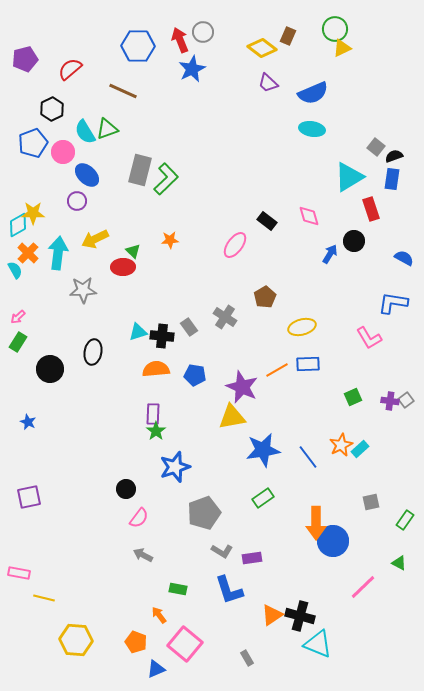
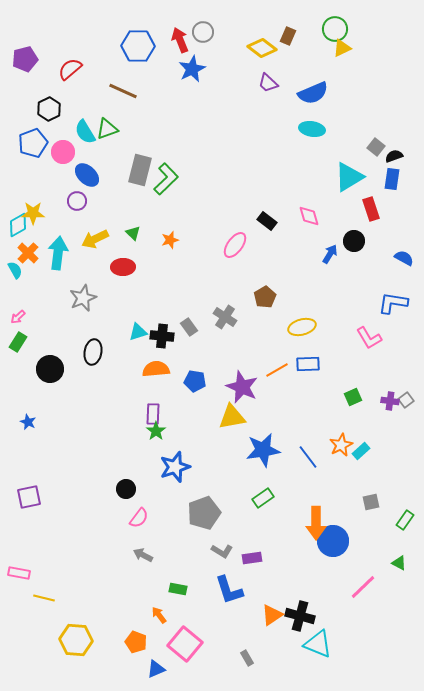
black hexagon at (52, 109): moved 3 px left
orange star at (170, 240): rotated 12 degrees counterclockwise
green triangle at (133, 251): moved 18 px up
gray star at (83, 290): moved 8 px down; rotated 20 degrees counterclockwise
blue pentagon at (195, 375): moved 6 px down
cyan rectangle at (360, 449): moved 1 px right, 2 px down
